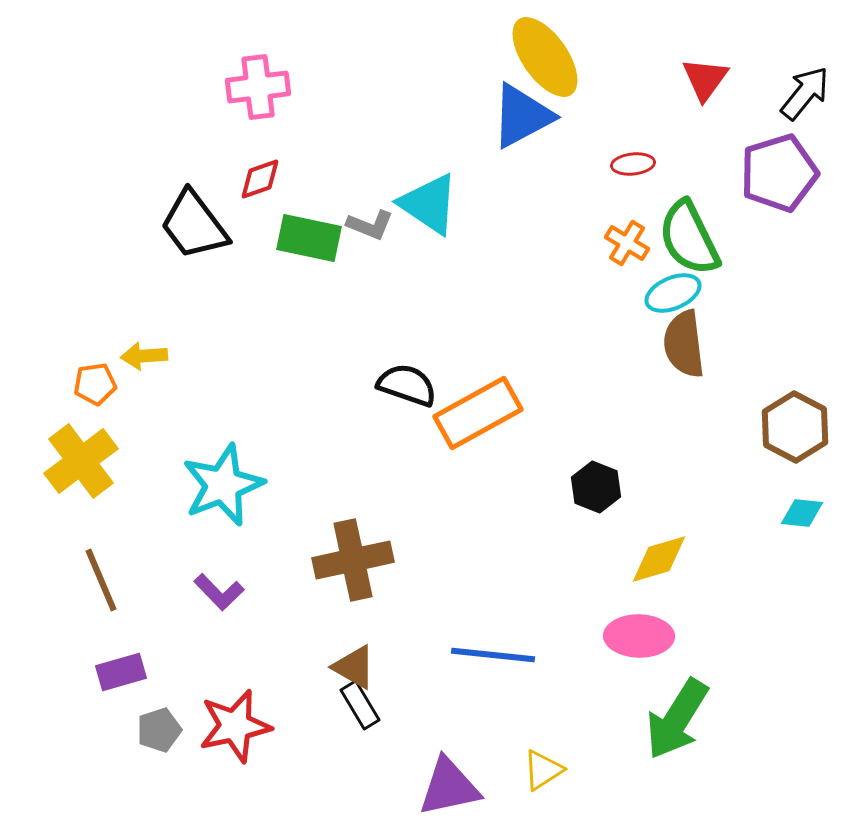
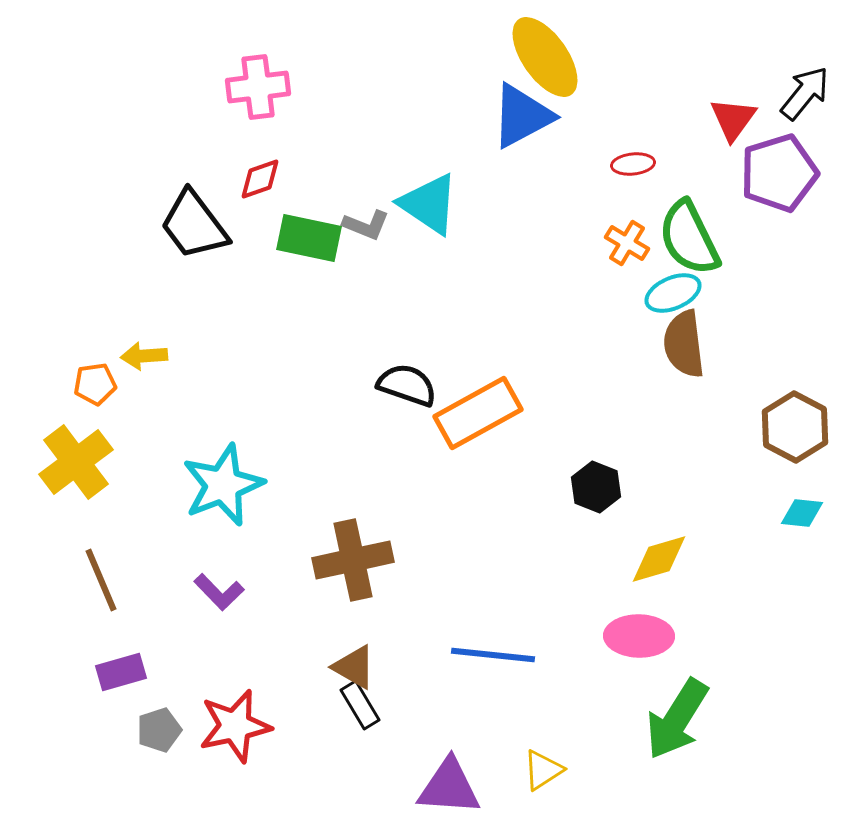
red triangle: moved 28 px right, 40 px down
gray L-shape: moved 4 px left
yellow cross: moved 5 px left, 1 px down
purple triangle: rotated 16 degrees clockwise
